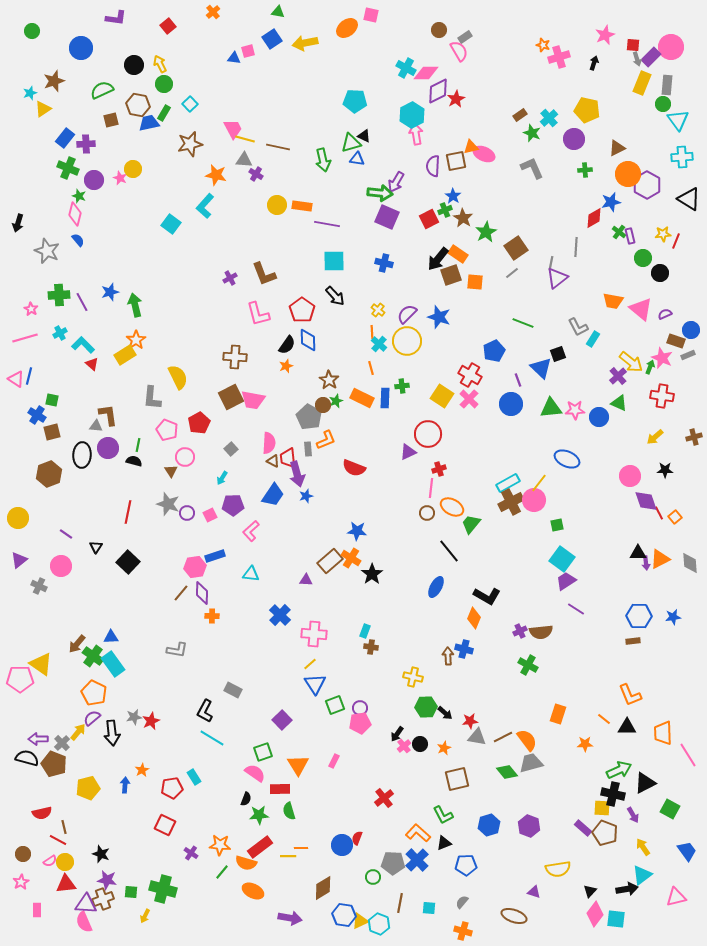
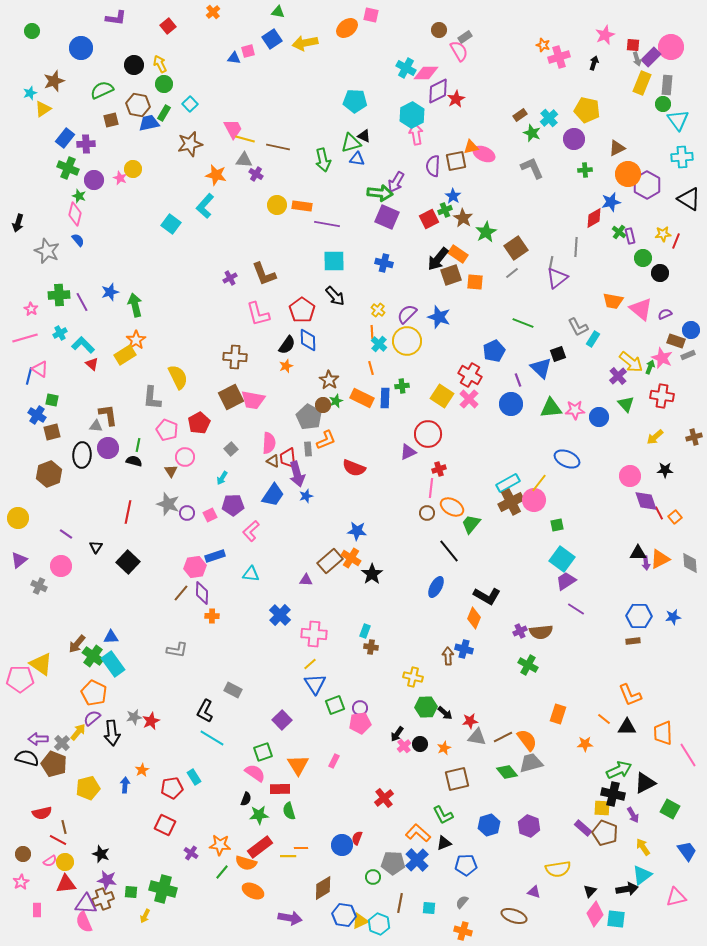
pink triangle at (16, 379): moved 24 px right, 10 px up
green triangle at (619, 403): moved 7 px right, 1 px down; rotated 24 degrees clockwise
